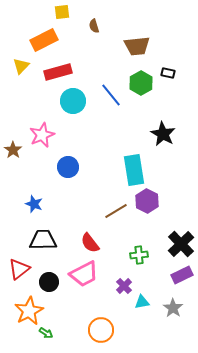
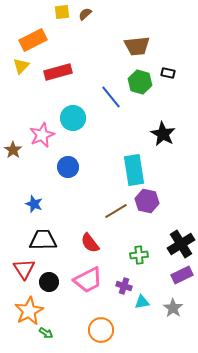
brown semicircle: moved 9 px left, 12 px up; rotated 64 degrees clockwise
orange rectangle: moved 11 px left
green hexagon: moved 1 px left, 1 px up; rotated 15 degrees counterclockwise
blue line: moved 2 px down
cyan circle: moved 17 px down
purple hexagon: rotated 15 degrees counterclockwise
black cross: rotated 12 degrees clockwise
red triangle: moved 5 px right; rotated 25 degrees counterclockwise
pink trapezoid: moved 4 px right, 6 px down
purple cross: rotated 28 degrees counterclockwise
